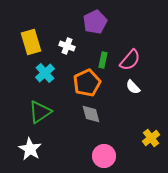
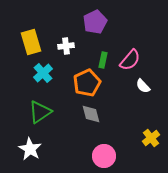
white cross: moved 1 px left; rotated 28 degrees counterclockwise
cyan cross: moved 2 px left
white semicircle: moved 10 px right, 1 px up
